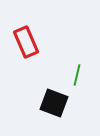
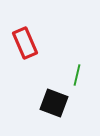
red rectangle: moved 1 px left, 1 px down
